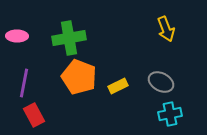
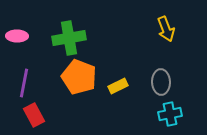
gray ellipse: rotated 60 degrees clockwise
